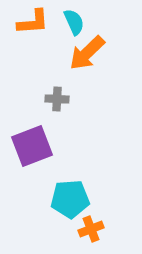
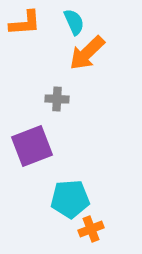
orange L-shape: moved 8 px left, 1 px down
